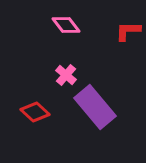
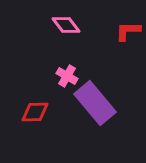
pink cross: moved 1 px right, 1 px down; rotated 10 degrees counterclockwise
purple rectangle: moved 4 px up
red diamond: rotated 44 degrees counterclockwise
